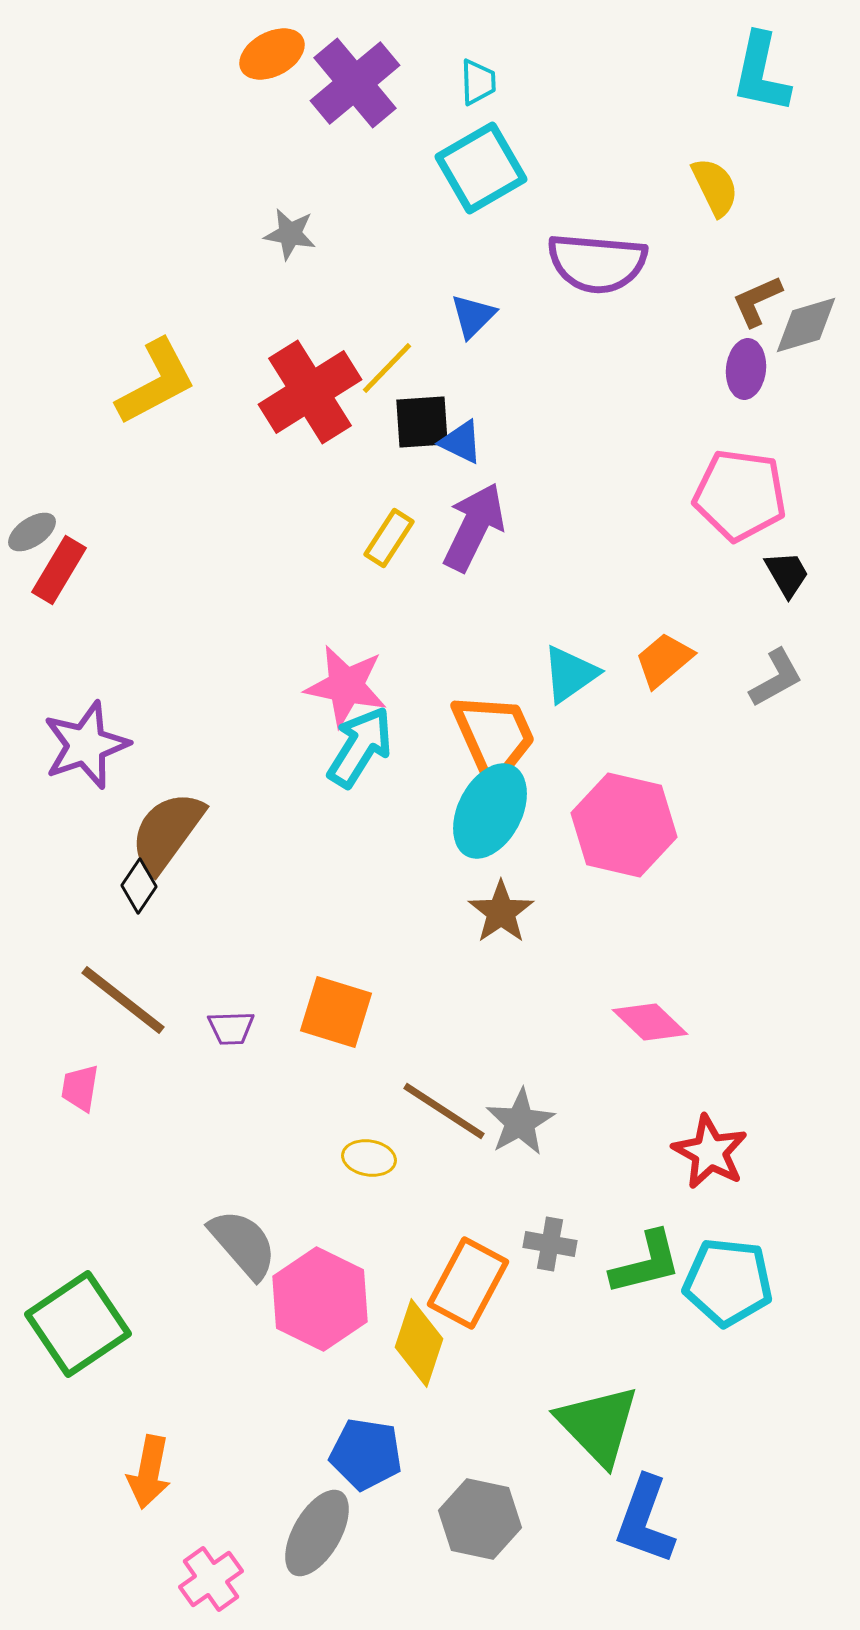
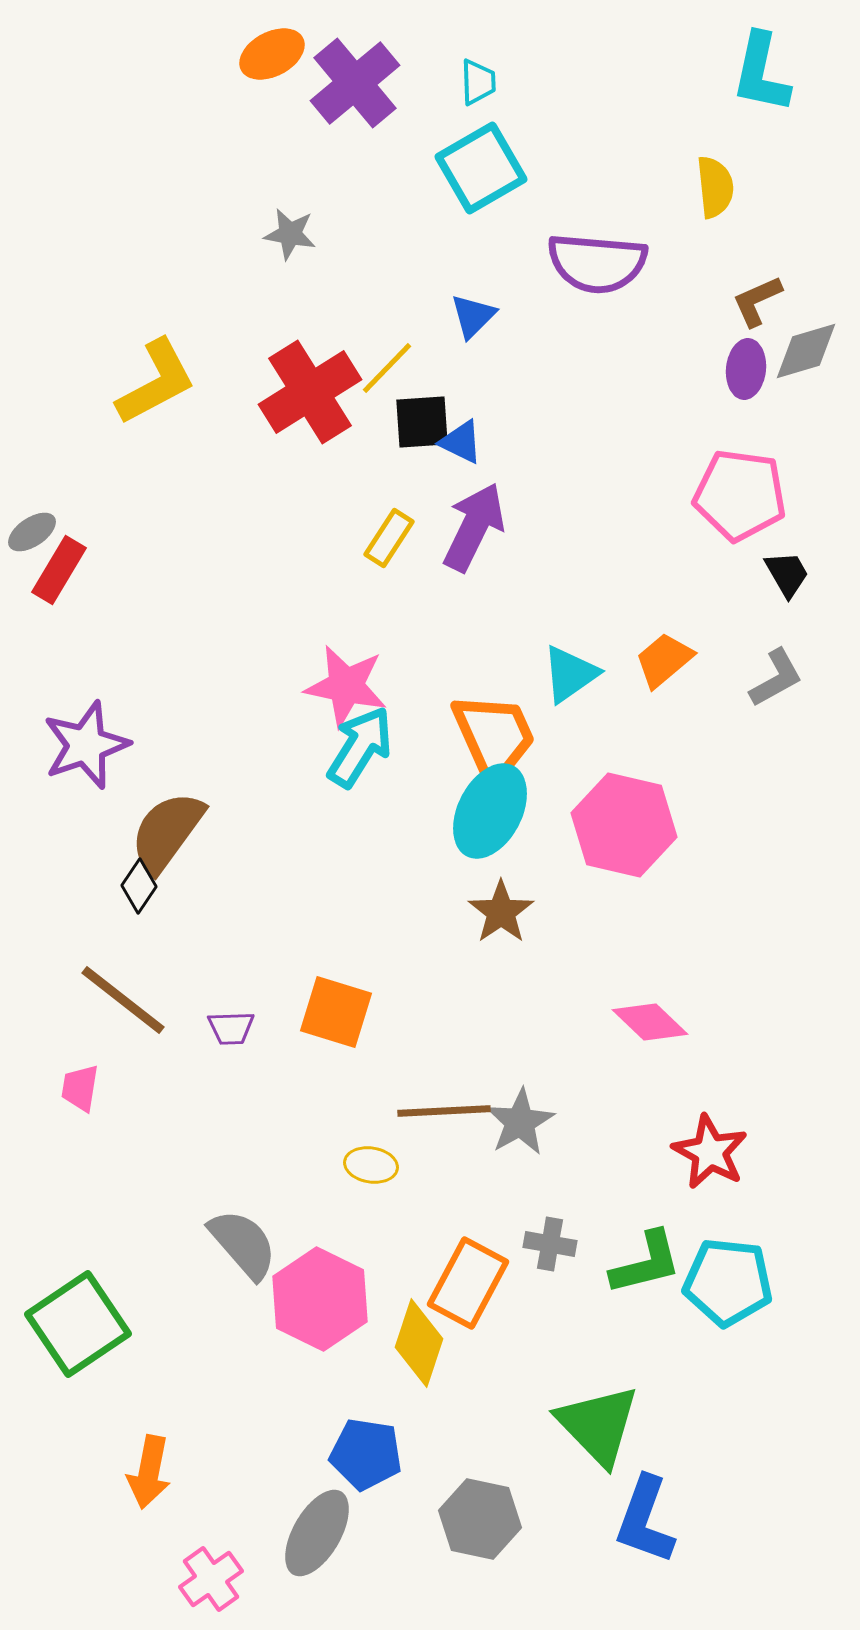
yellow semicircle at (715, 187): rotated 20 degrees clockwise
gray diamond at (806, 325): moved 26 px down
brown line at (444, 1111): rotated 36 degrees counterclockwise
yellow ellipse at (369, 1158): moved 2 px right, 7 px down
